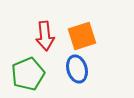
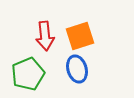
orange square: moved 2 px left
